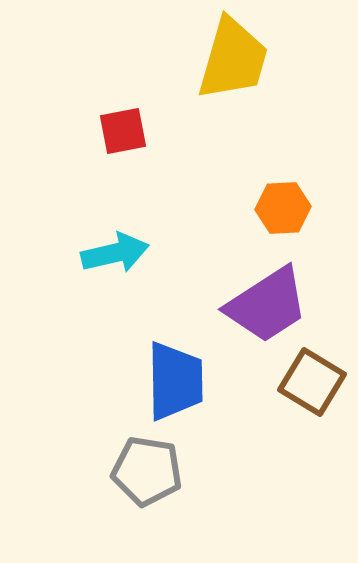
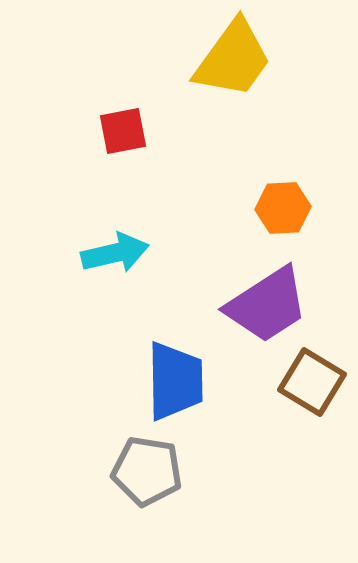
yellow trapezoid: rotated 20 degrees clockwise
